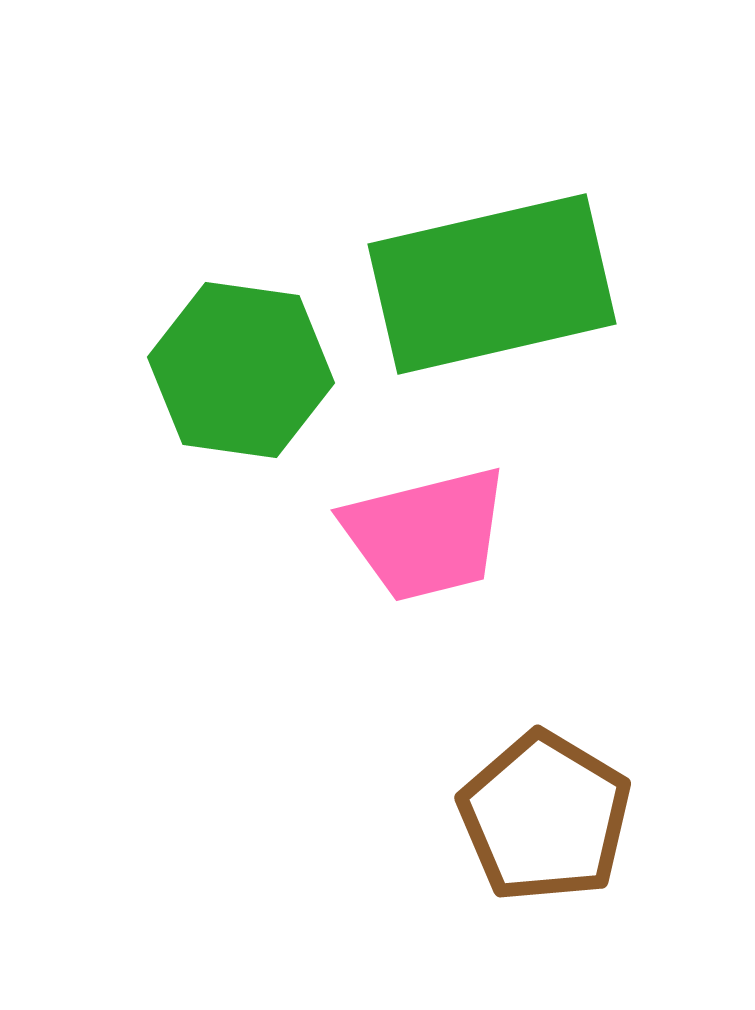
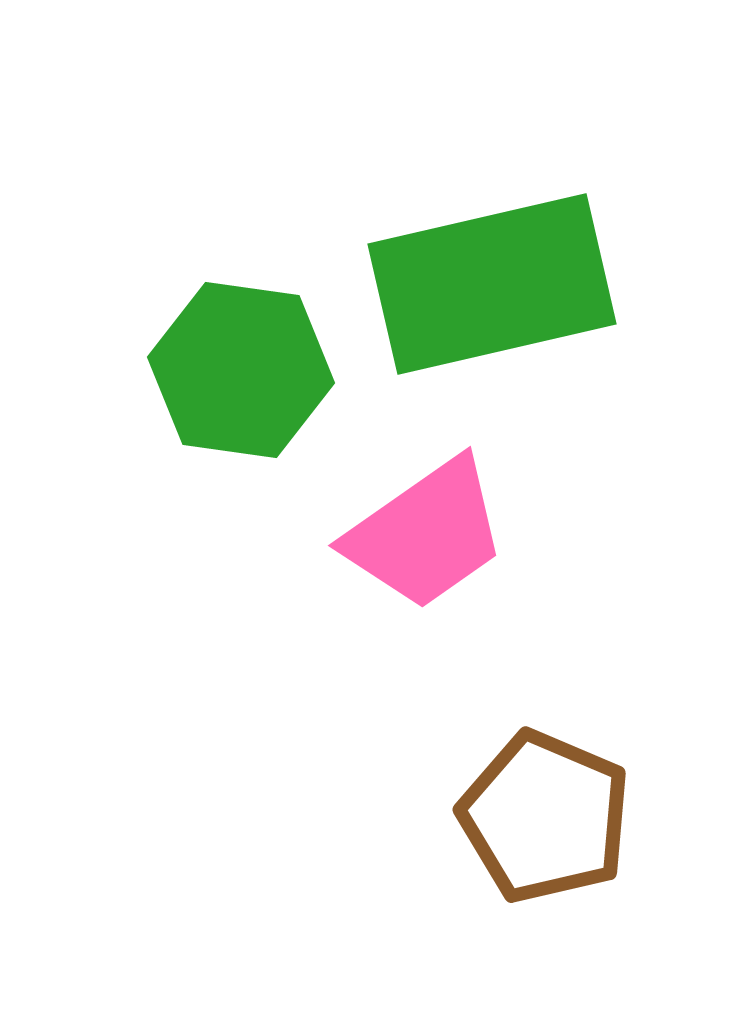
pink trapezoid: rotated 21 degrees counterclockwise
brown pentagon: rotated 8 degrees counterclockwise
